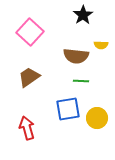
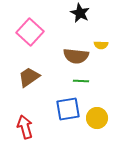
black star: moved 3 px left, 2 px up; rotated 12 degrees counterclockwise
red arrow: moved 2 px left, 1 px up
